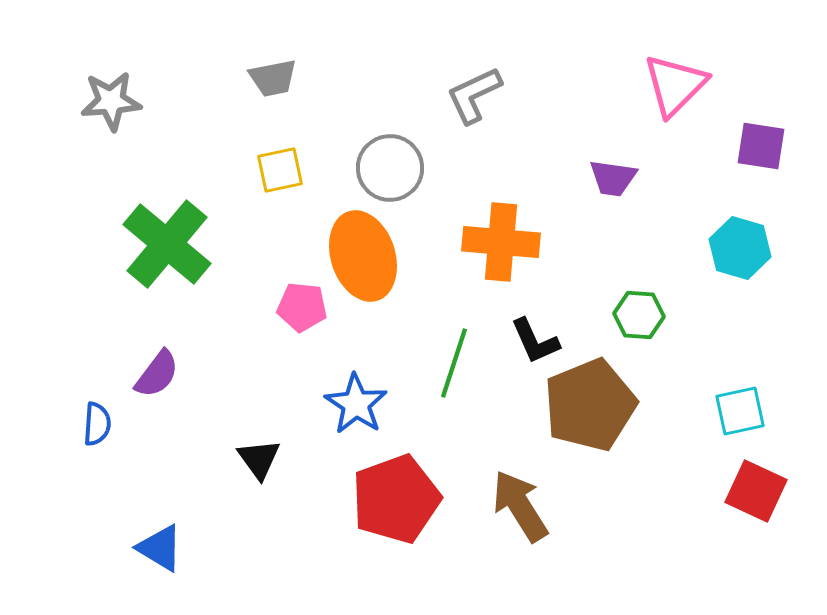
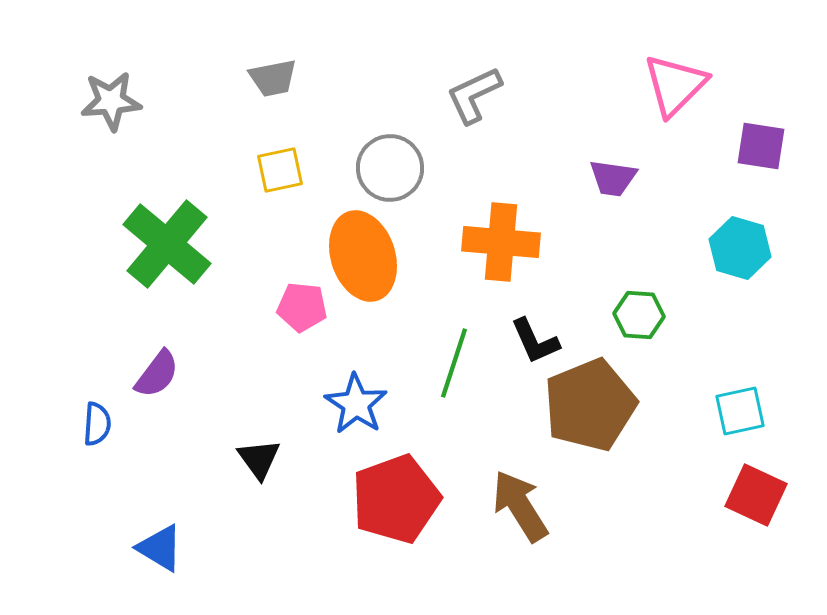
red square: moved 4 px down
